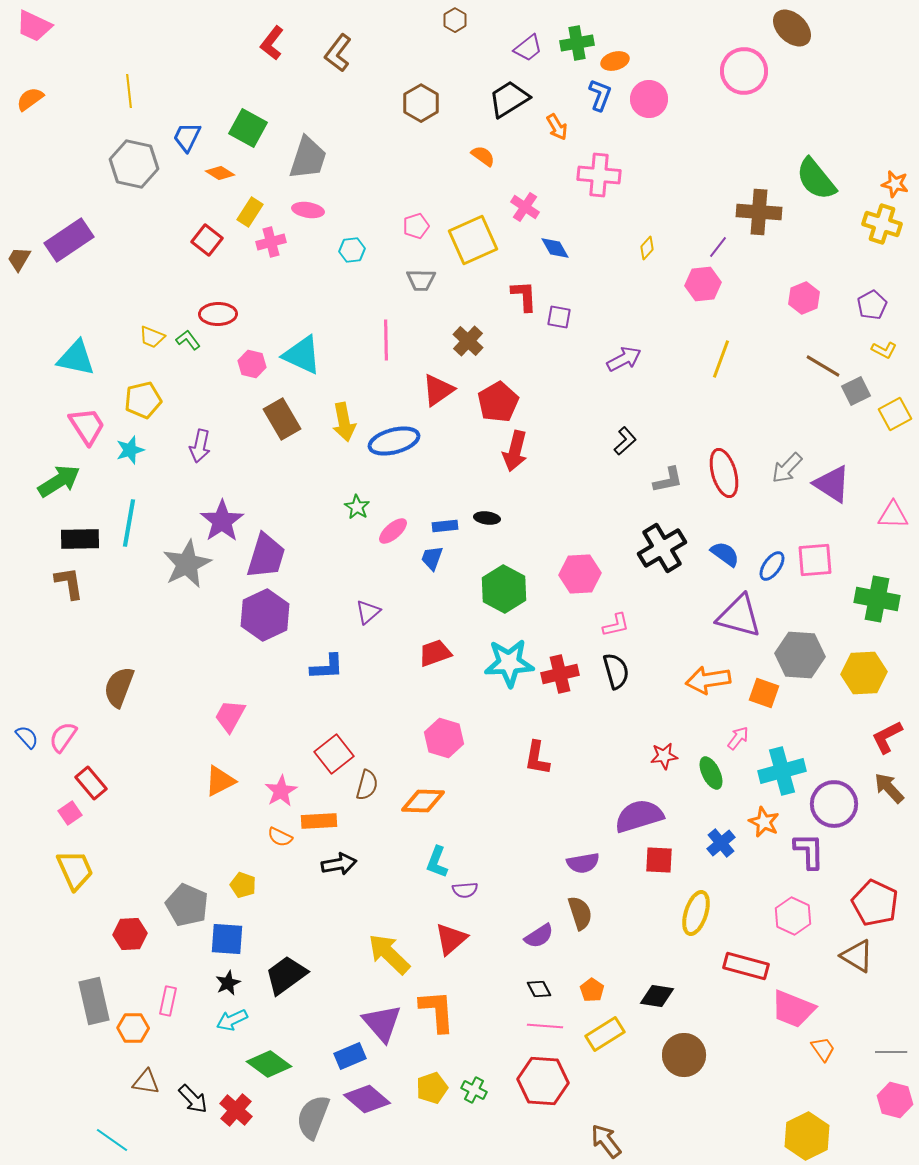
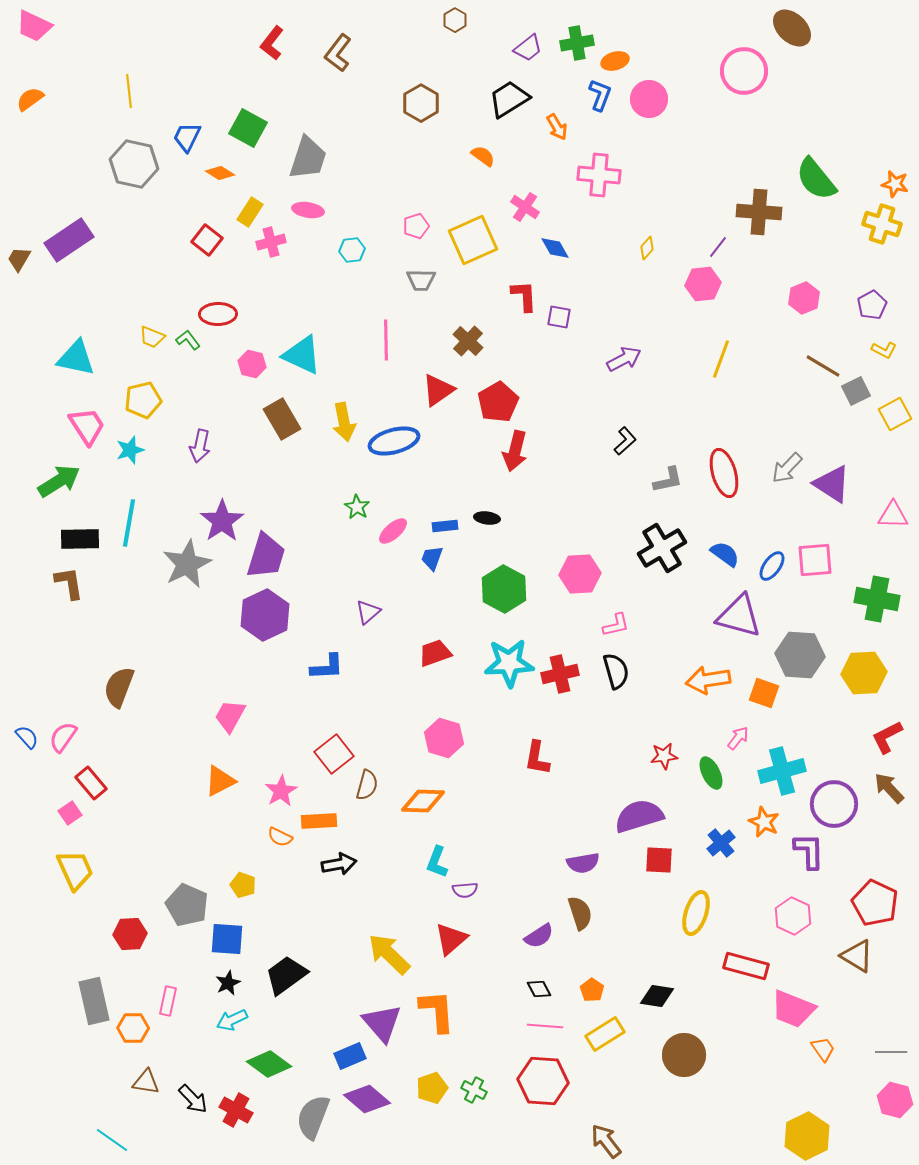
red cross at (236, 1110): rotated 12 degrees counterclockwise
